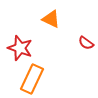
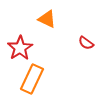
orange triangle: moved 4 px left
red star: rotated 20 degrees clockwise
